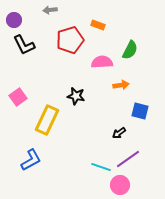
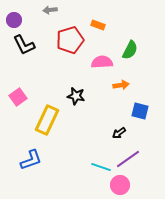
blue L-shape: rotated 10 degrees clockwise
